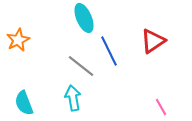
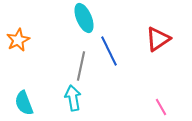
red triangle: moved 5 px right, 2 px up
gray line: rotated 64 degrees clockwise
